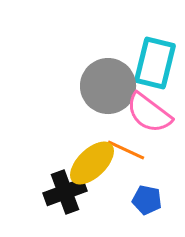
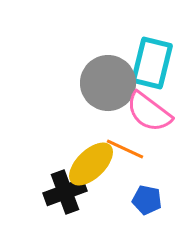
cyan rectangle: moved 3 px left
gray circle: moved 3 px up
pink semicircle: moved 1 px up
orange line: moved 1 px left, 1 px up
yellow ellipse: moved 1 px left, 1 px down
